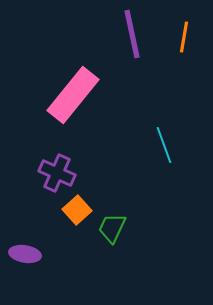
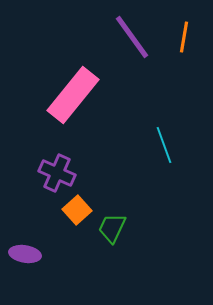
purple line: moved 3 px down; rotated 24 degrees counterclockwise
